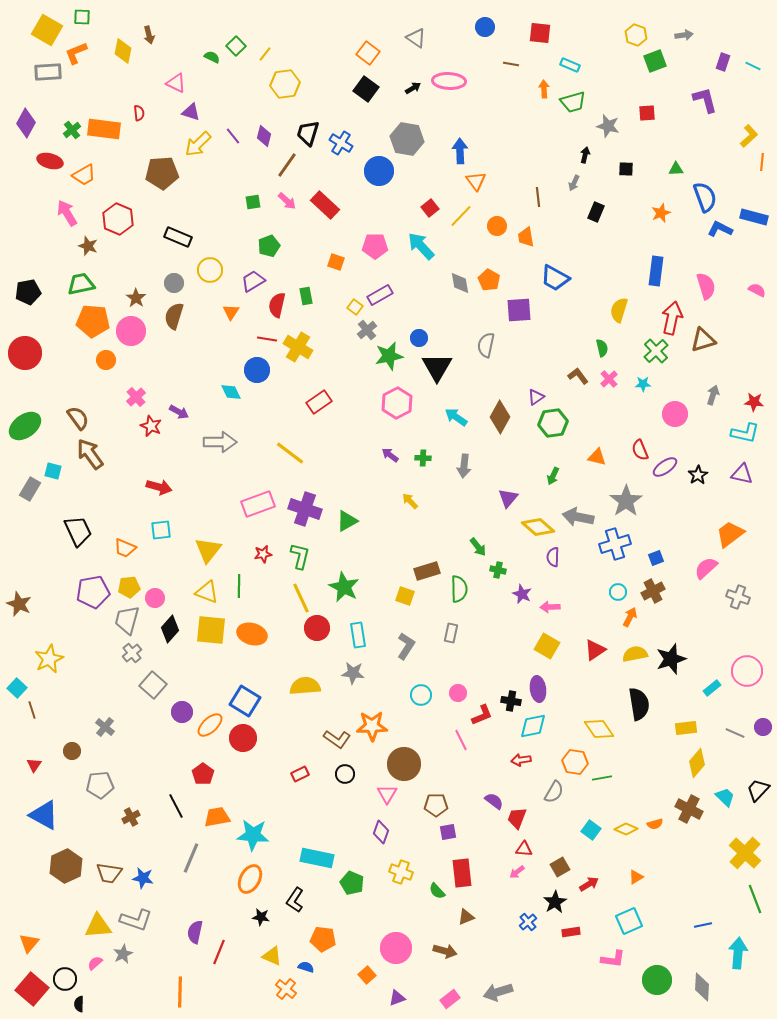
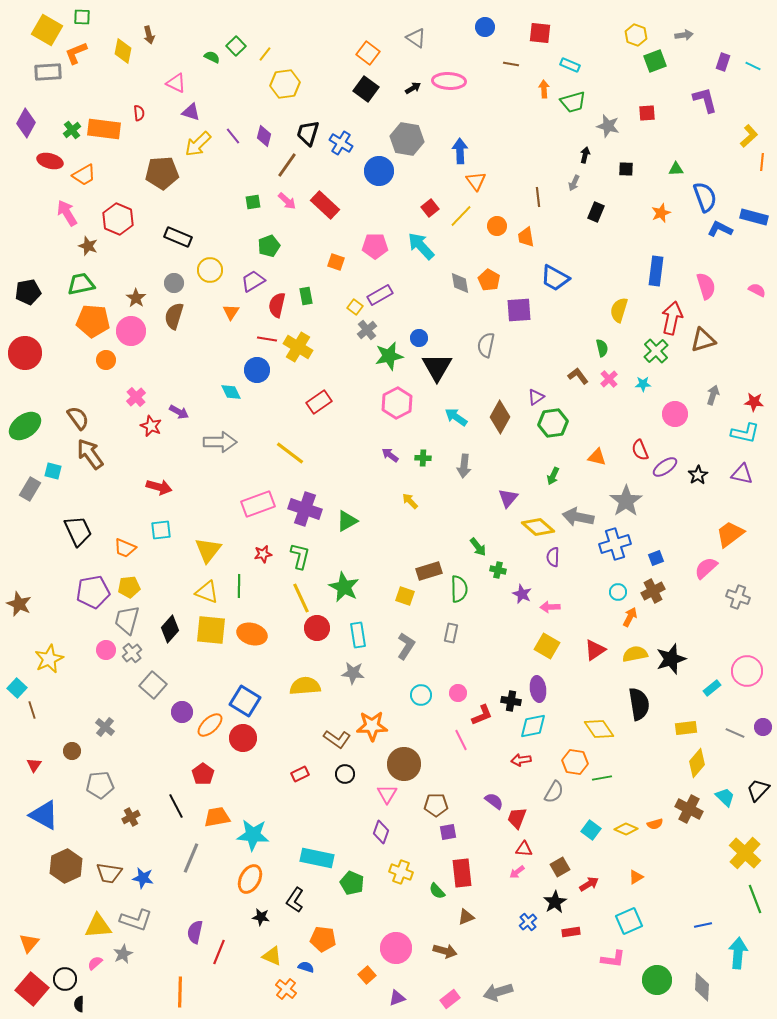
brown rectangle at (427, 571): moved 2 px right
pink circle at (155, 598): moved 49 px left, 52 px down
